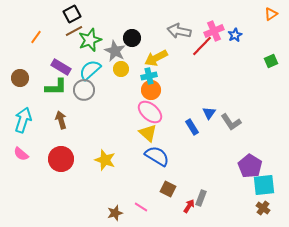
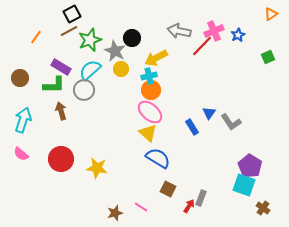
brown line: moved 5 px left
blue star: moved 3 px right
green square: moved 3 px left, 4 px up
green L-shape: moved 2 px left, 2 px up
brown arrow: moved 9 px up
blue semicircle: moved 1 px right, 2 px down
yellow star: moved 8 px left, 8 px down; rotated 10 degrees counterclockwise
cyan square: moved 20 px left; rotated 25 degrees clockwise
